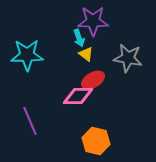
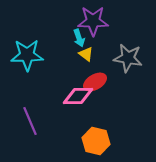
red ellipse: moved 2 px right, 2 px down
